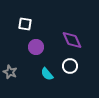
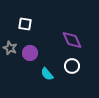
purple circle: moved 6 px left, 6 px down
white circle: moved 2 px right
gray star: moved 24 px up
